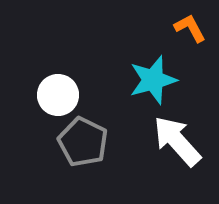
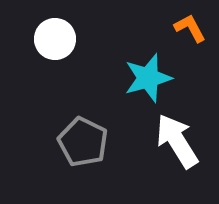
cyan star: moved 5 px left, 2 px up
white circle: moved 3 px left, 56 px up
white arrow: rotated 10 degrees clockwise
